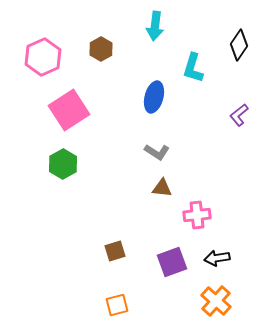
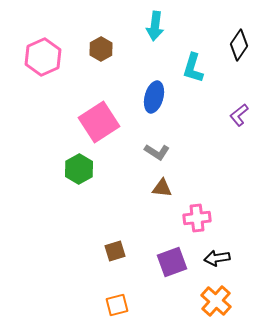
pink square: moved 30 px right, 12 px down
green hexagon: moved 16 px right, 5 px down
pink cross: moved 3 px down
